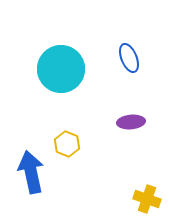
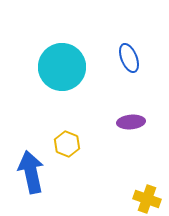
cyan circle: moved 1 px right, 2 px up
